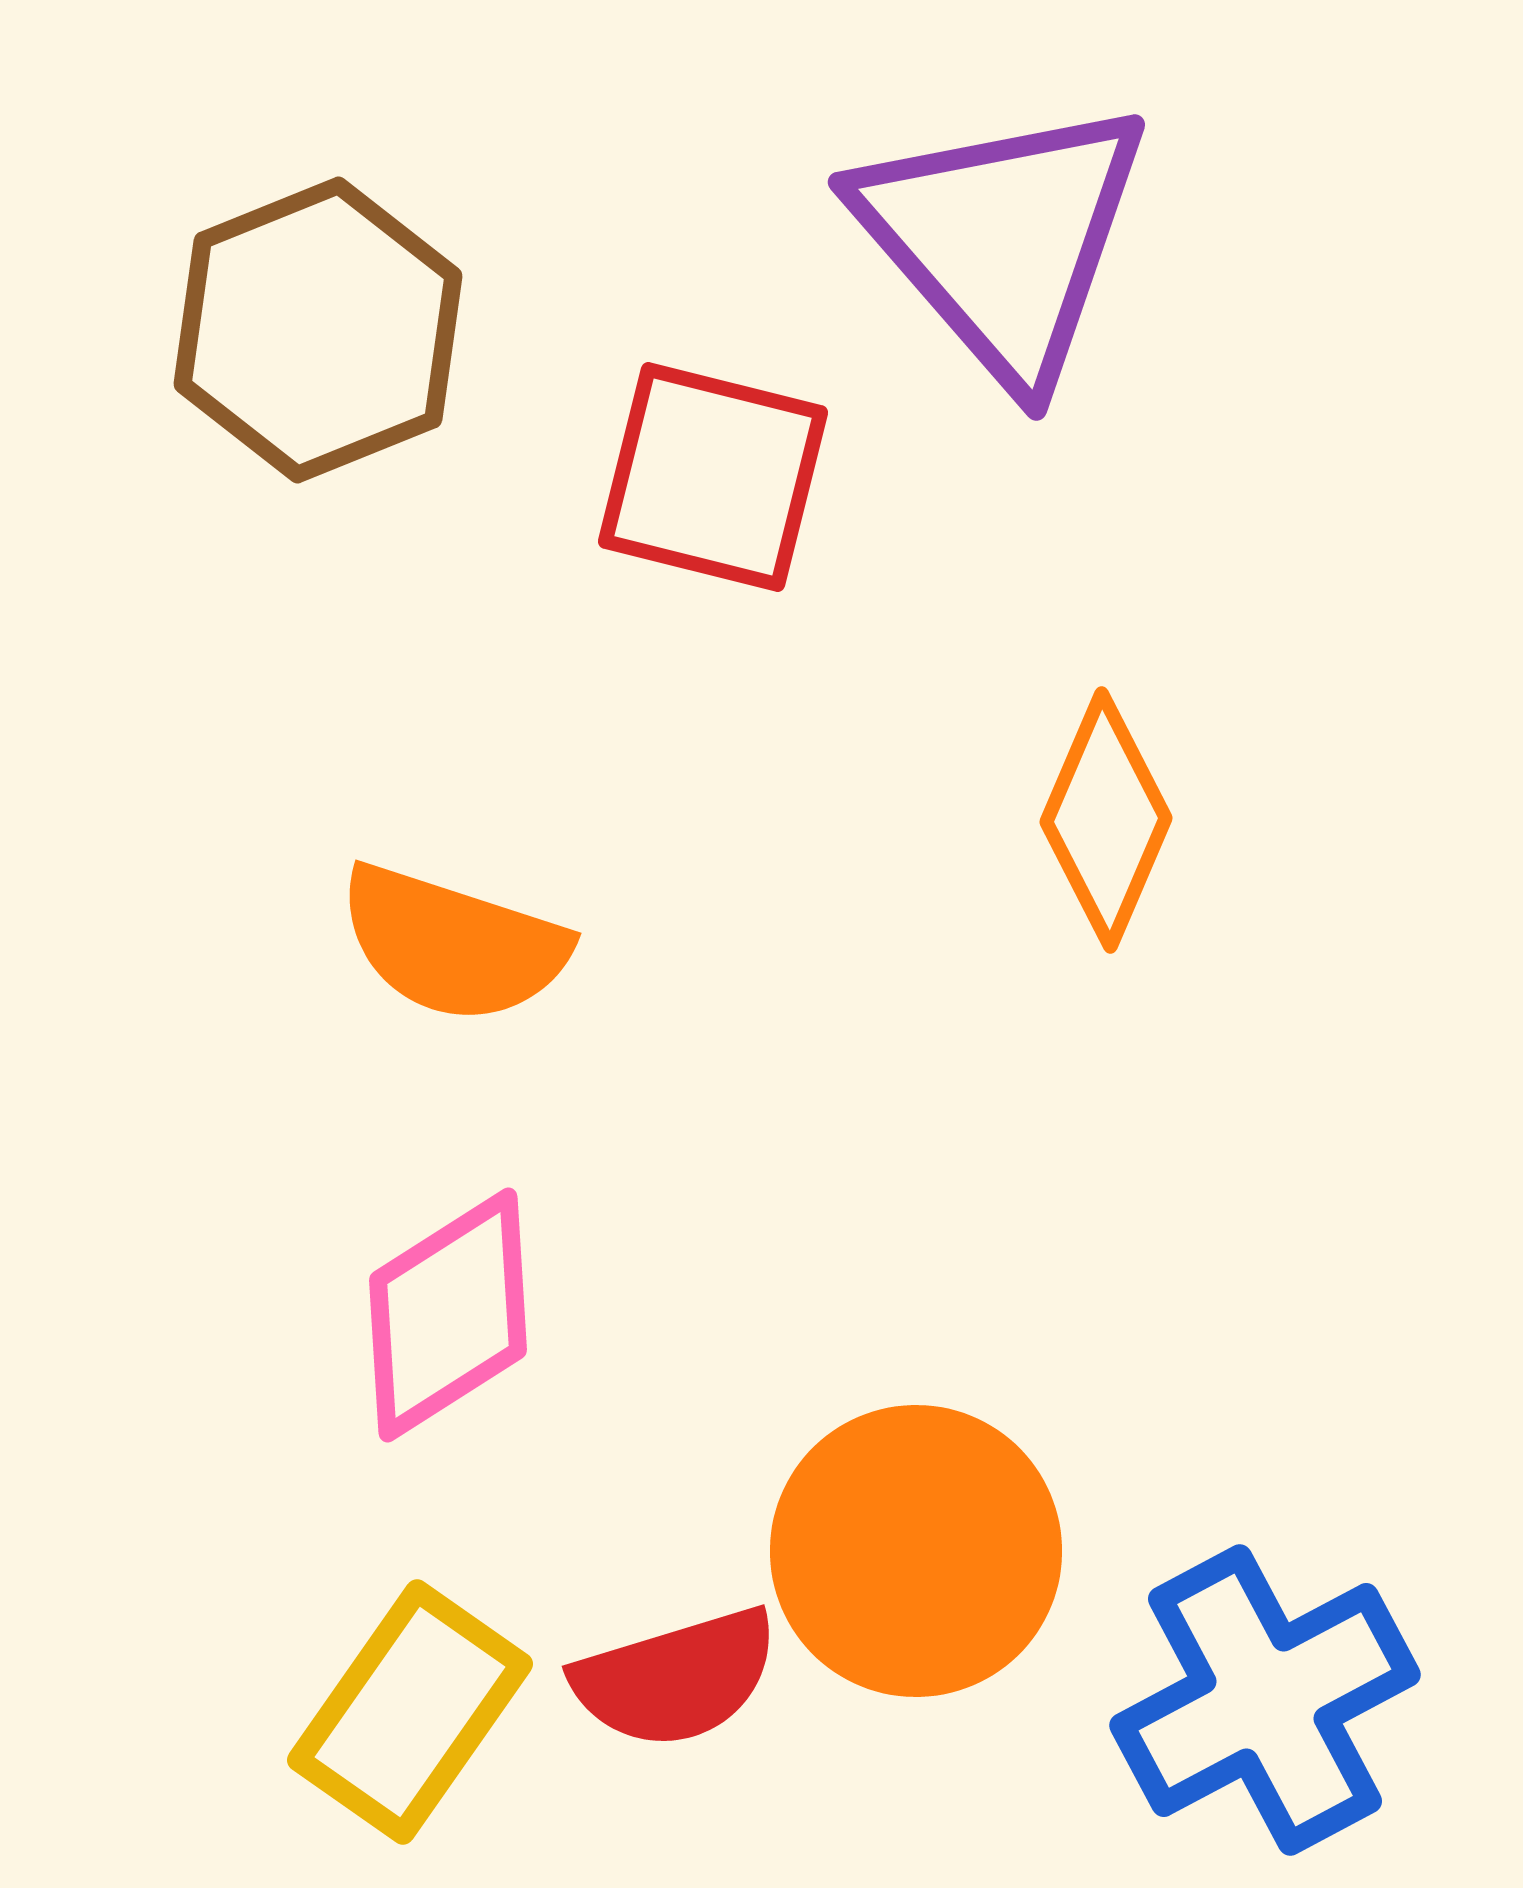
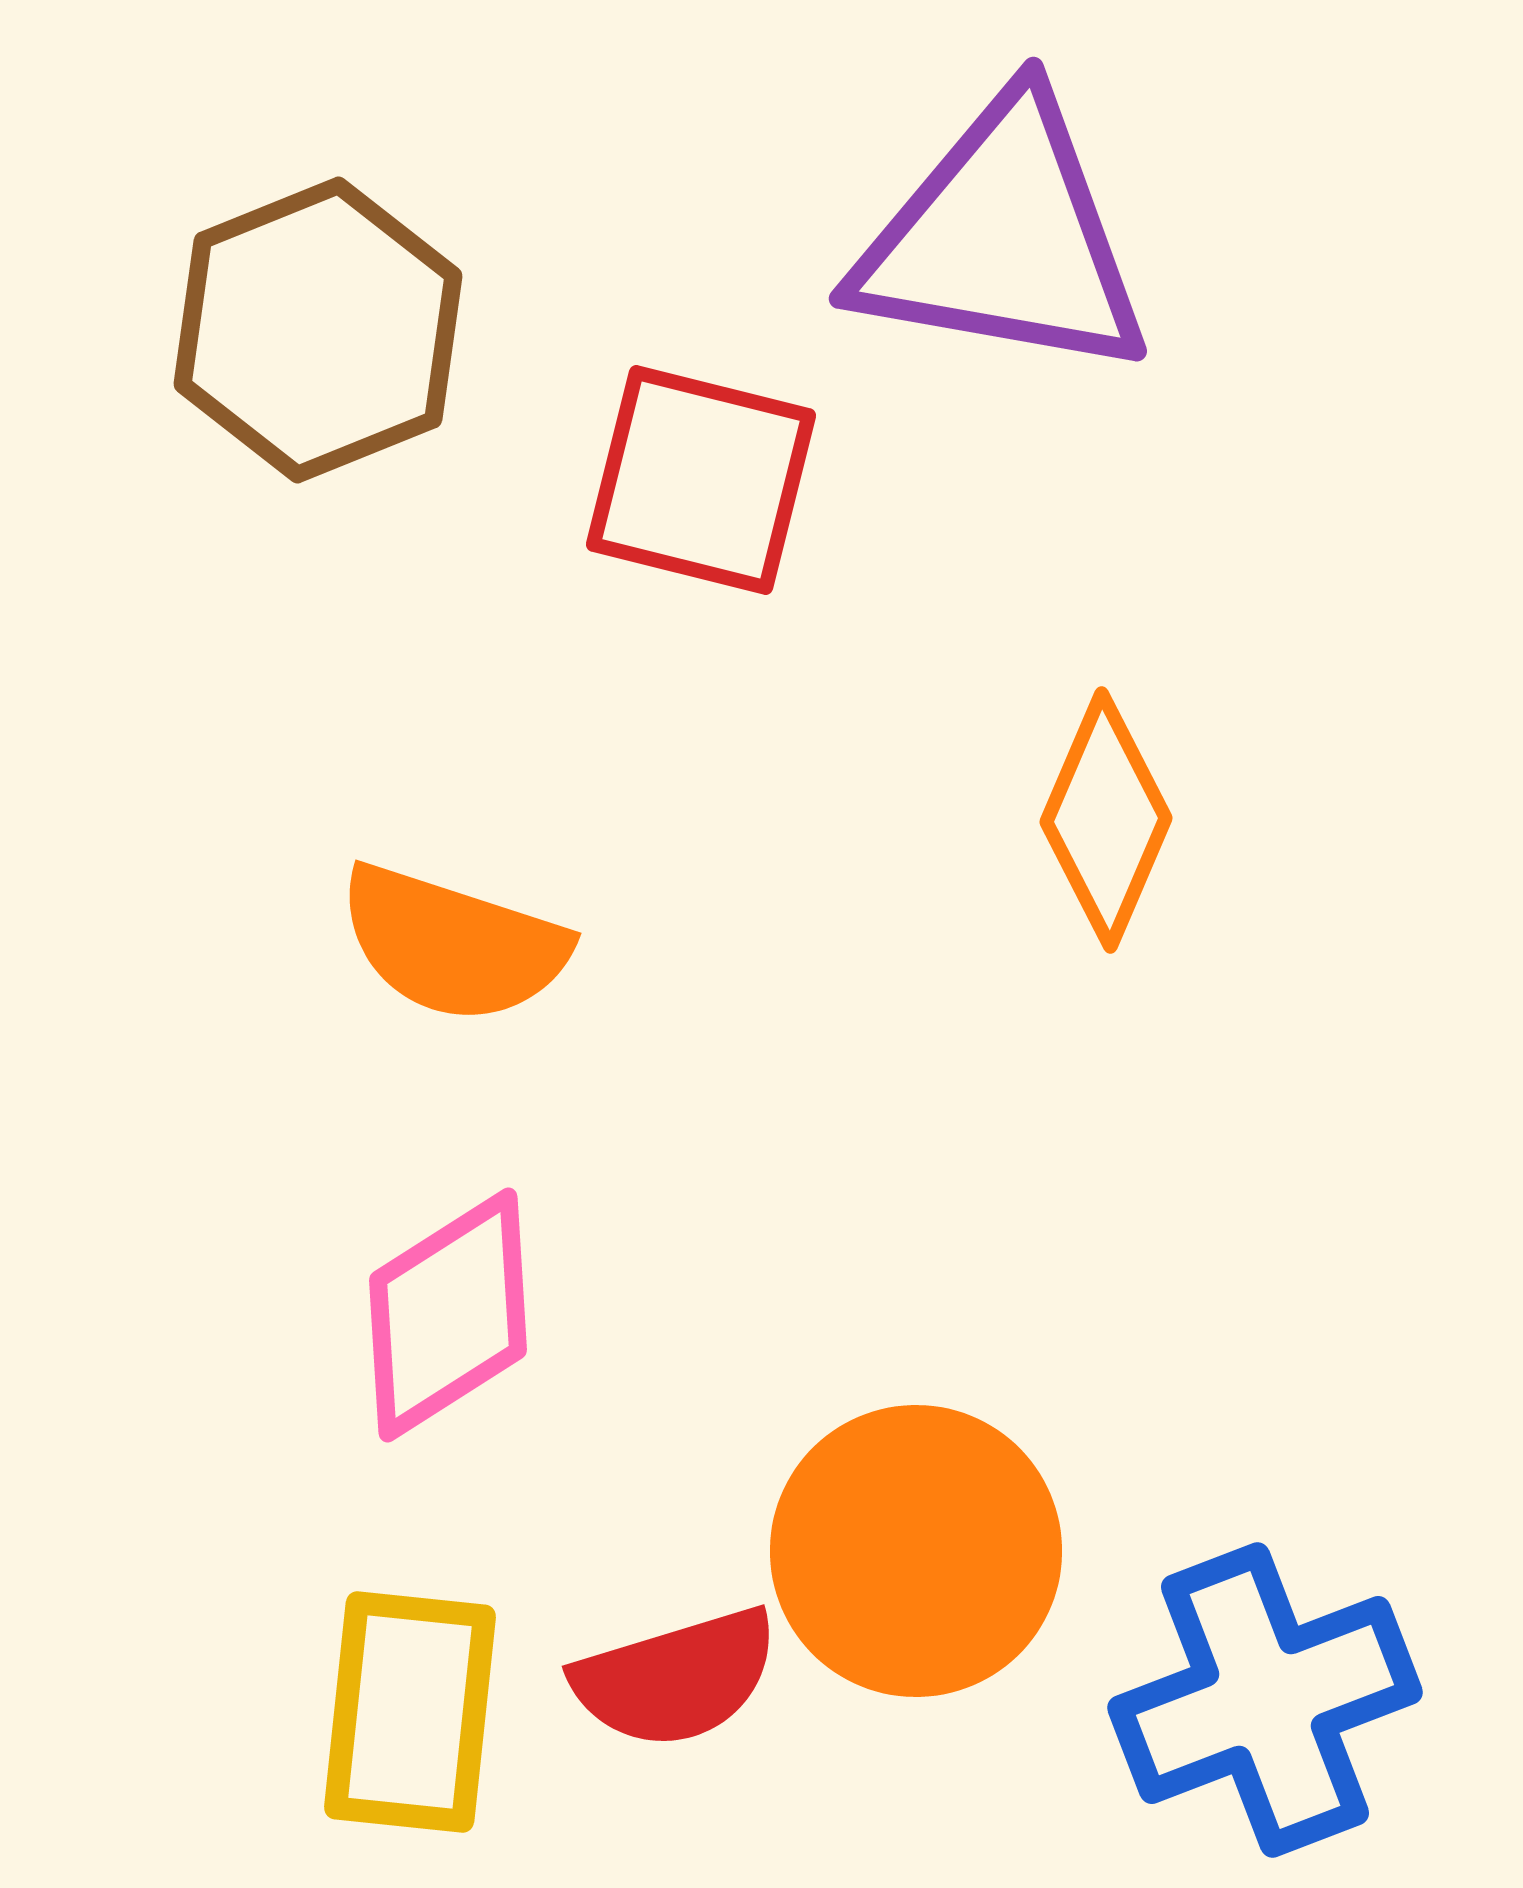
purple triangle: rotated 39 degrees counterclockwise
red square: moved 12 px left, 3 px down
blue cross: rotated 7 degrees clockwise
yellow rectangle: rotated 29 degrees counterclockwise
